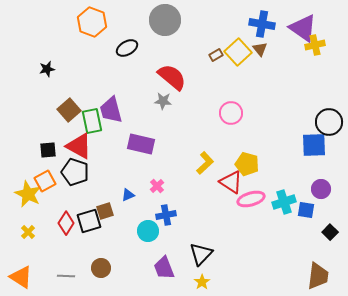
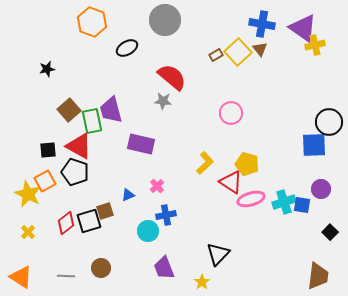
blue square at (306, 210): moved 4 px left, 5 px up
red diamond at (66, 223): rotated 20 degrees clockwise
black triangle at (201, 254): moved 17 px right
